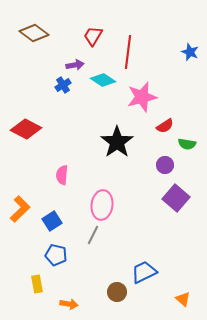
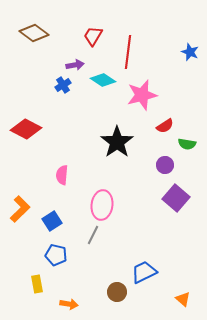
pink star: moved 2 px up
